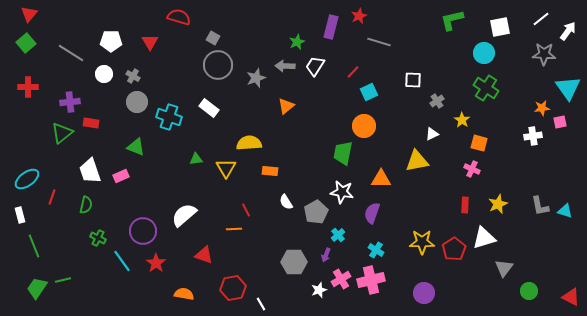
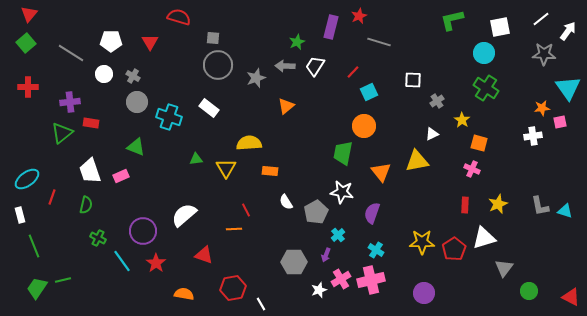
gray square at (213, 38): rotated 24 degrees counterclockwise
orange triangle at (381, 179): moved 7 px up; rotated 50 degrees clockwise
